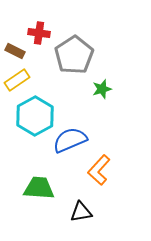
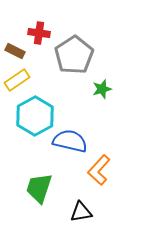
blue semicircle: moved 1 px down; rotated 36 degrees clockwise
green trapezoid: rotated 76 degrees counterclockwise
